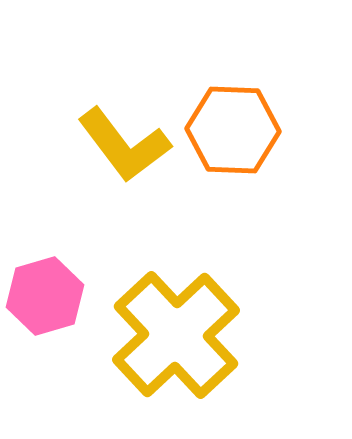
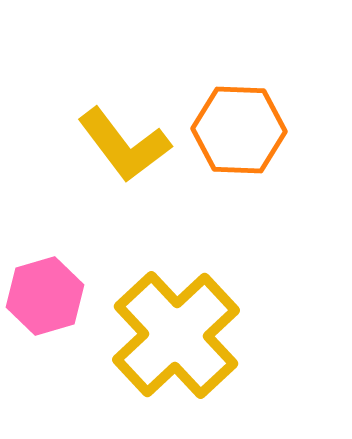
orange hexagon: moved 6 px right
